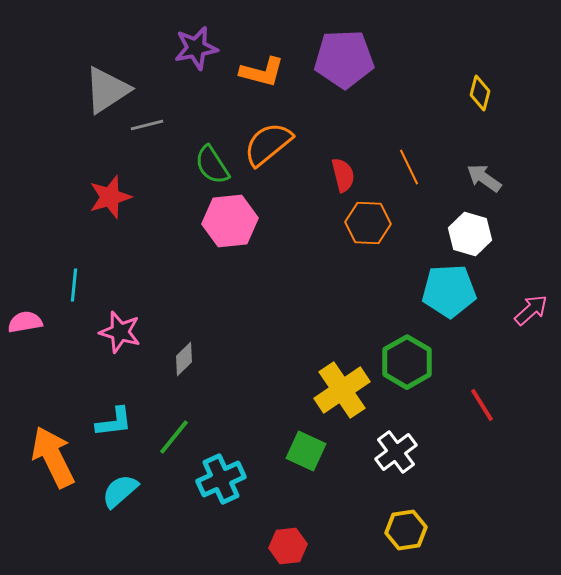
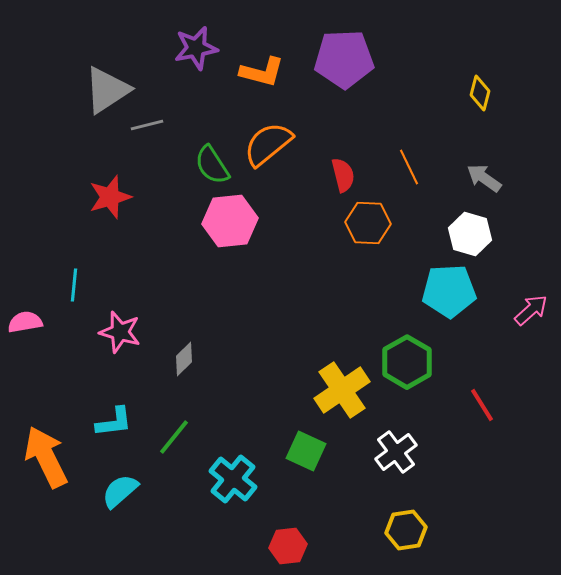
orange arrow: moved 7 px left
cyan cross: moved 12 px right; rotated 27 degrees counterclockwise
